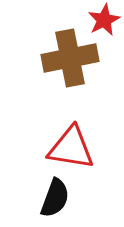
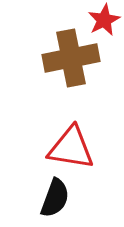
brown cross: moved 1 px right
